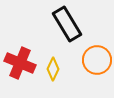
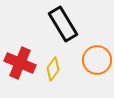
black rectangle: moved 4 px left
yellow diamond: rotated 10 degrees clockwise
